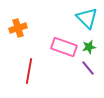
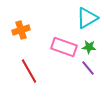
cyan triangle: rotated 45 degrees clockwise
orange cross: moved 3 px right, 2 px down
green star: rotated 16 degrees clockwise
red line: rotated 40 degrees counterclockwise
